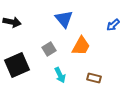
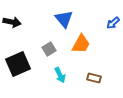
blue arrow: moved 2 px up
orange trapezoid: moved 2 px up
black square: moved 1 px right, 1 px up
